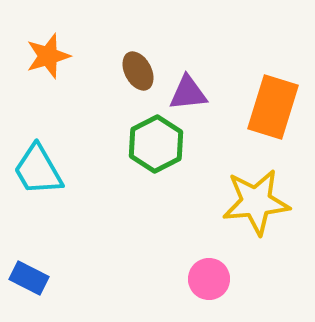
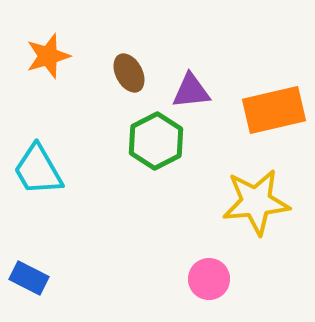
brown ellipse: moved 9 px left, 2 px down
purple triangle: moved 3 px right, 2 px up
orange rectangle: moved 1 px right, 3 px down; rotated 60 degrees clockwise
green hexagon: moved 3 px up
